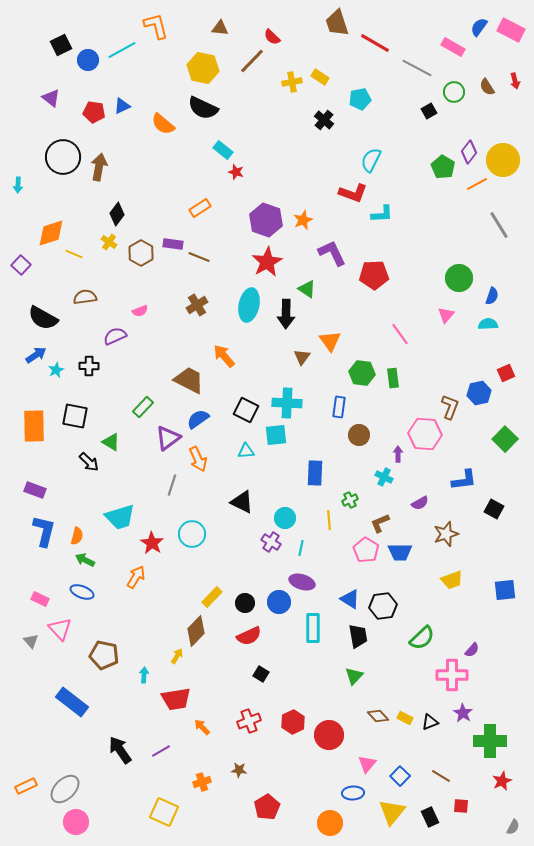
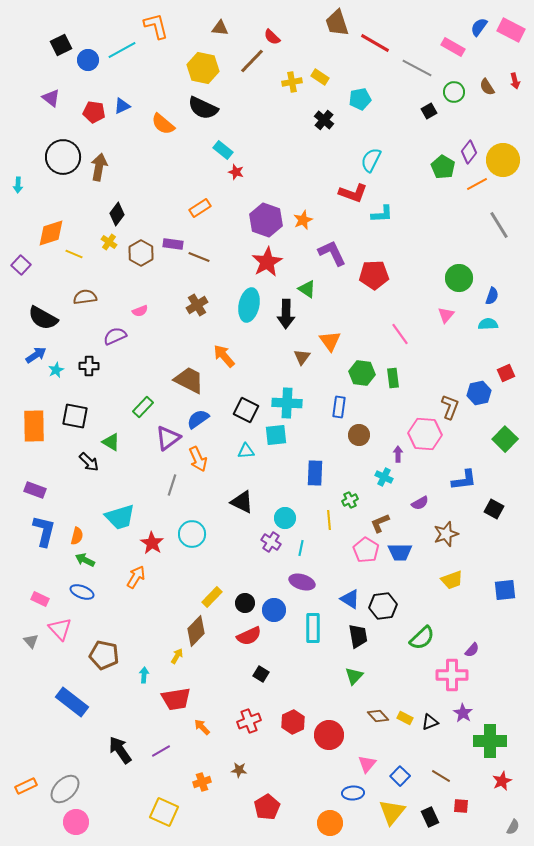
blue circle at (279, 602): moved 5 px left, 8 px down
